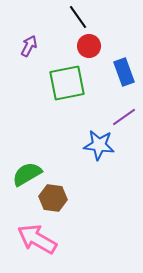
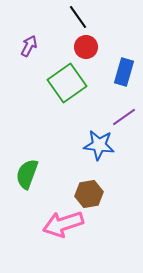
red circle: moved 3 px left, 1 px down
blue rectangle: rotated 36 degrees clockwise
green square: rotated 24 degrees counterclockwise
green semicircle: rotated 40 degrees counterclockwise
brown hexagon: moved 36 px right, 4 px up; rotated 16 degrees counterclockwise
pink arrow: moved 26 px right, 15 px up; rotated 48 degrees counterclockwise
